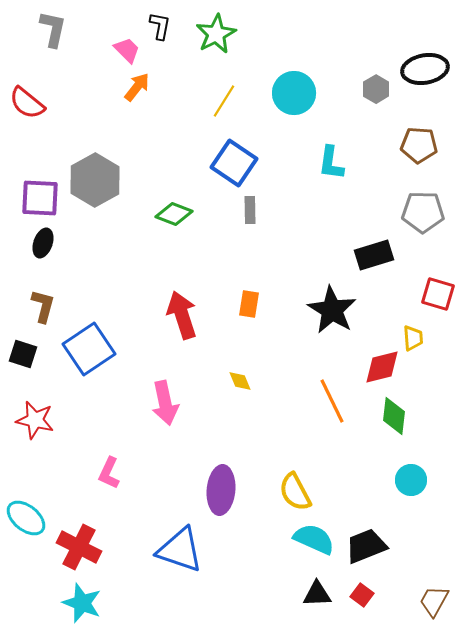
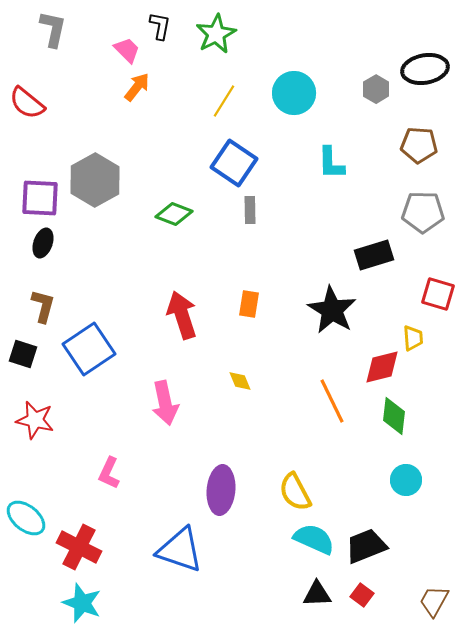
cyan L-shape at (331, 163): rotated 9 degrees counterclockwise
cyan circle at (411, 480): moved 5 px left
